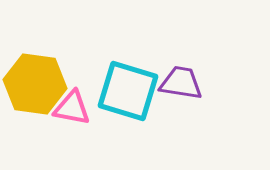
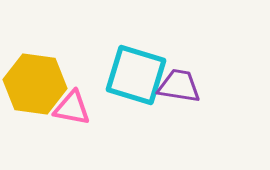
purple trapezoid: moved 2 px left, 3 px down
cyan square: moved 8 px right, 16 px up
